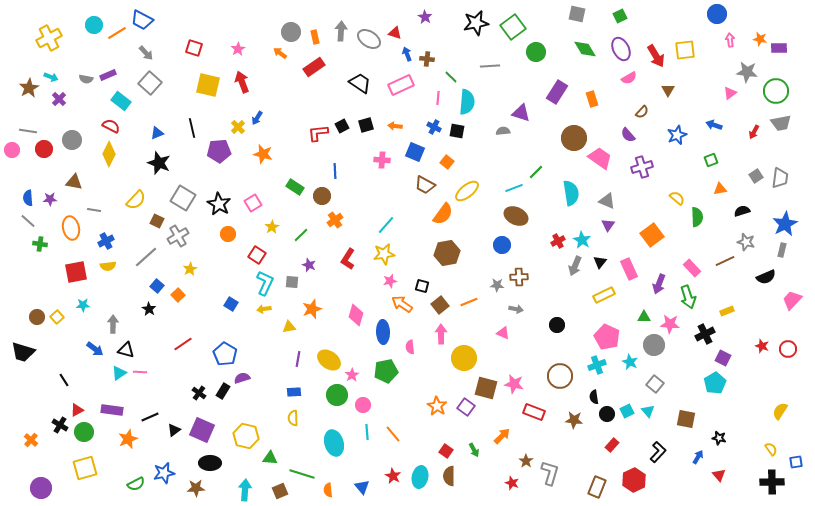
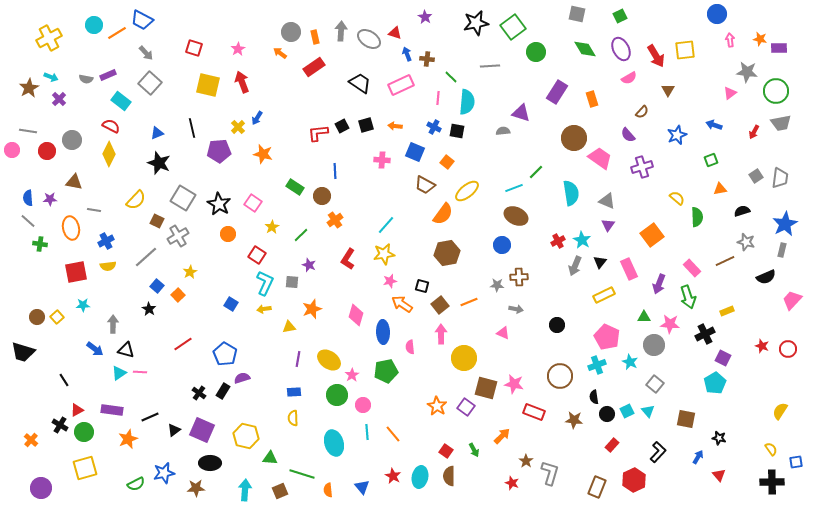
red circle at (44, 149): moved 3 px right, 2 px down
pink square at (253, 203): rotated 24 degrees counterclockwise
yellow star at (190, 269): moved 3 px down
